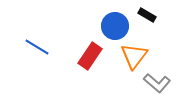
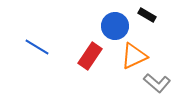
orange triangle: rotated 28 degrees clockwise
